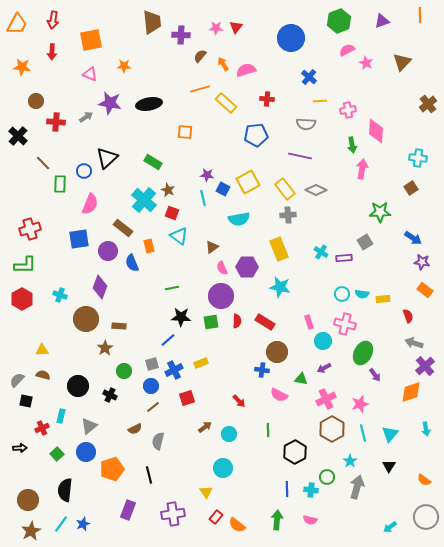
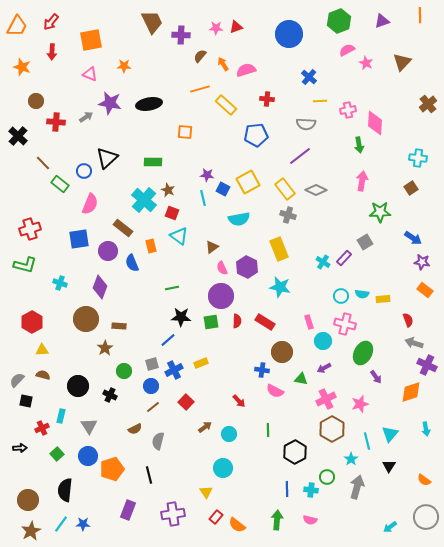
red arrow at (53, 20): moved 2 px left, 2 px down; rotated 30 degrees clockwise
brown trapezoid at (152, 22): rotated 20 degrees counterclockwise
orange trapezoid at (17, 24): moved 2 px down
red triangle at (236, 27): rotated 32 degrees clockwise
blue circle at (291, 38): moved 2 px left, 4 px up
orange star at (22, 67): rotated 12 degrees clockwise
yellow rectangle at (226, 103): moved 2 px down
pink diamond at (376, 131): moved 1 px left, 8 px up
green arrow at (352, 145): moved 7 px right
purple line at (300, 156): rotated 50 degrees counterclockwise
green rectangle at (153, 162): rotated 30 degrees counterclockwise
pink arrow at (362, 169): moved 12 px down
green rectangle at (60, 184): rotated 54 degrees counterclockwise
gray cross at (288, 215): rotated 21 degrees clockwise
orange rectangle at (149, 246): moved 2 px right
cyan cross at (321, 252): moved 2 px right, 10 px down
purple rectangle at (344, 258): rotated 42 degrees counterclockwise
green L-shape at (25, 265): rotated 15 degrees clockwise
purple hexagon at (247, 267): rotated 25 degrees clockwise
cyan circle at (342, 294): moved 1 px left, 2 px down
cyan cross at (60, 295): moved 12 px up
red hexagon at (22, 299): moved 10 px right, 23 px down
red semicircle at (408, 316): moved 4 px down
brown circle at (277, 352): moved 5 px right
purple cross at (425, 366): moved 2 px right, 1 px up; rotated 24 degrees counterclockwise
purple arrow at (375, 375): moved 1 px right, 2 px down
pink semicircle at (279, 395): moved 4 px left, 4 px up
red square at (187, 398): moved 1 px left, 4 px down; rotated 28 degrees counterclockwise
gray triangle at (89, 426): rotated 24 degrees counterclockwise
cyan line at (363, 433): moved 4 px right, 8 px down
blue circle at (86, 452): moved 2 px right, 4 px down
cyan star at (350, 461): moved 1 px right, 2 px up
blue star at (83, 524): rotated 24 degrees clockwise
